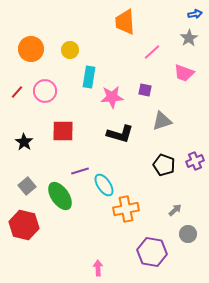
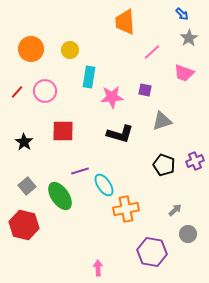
blue arrow: moved 13 px left; rotated 56 degrees clockwise
